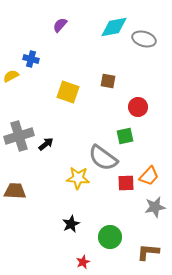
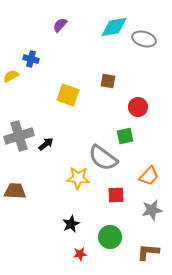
yellow square: moved 3 px down
red square: moved 10 px left, 12 px down
gray star: moved 3 px left, 3 px down
red star: moved 3 px left, 8 px up; rotated 16 degrees clockwise
